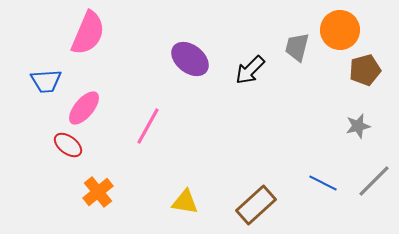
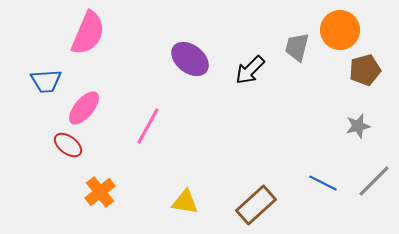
orange cross: moved 2 px right
